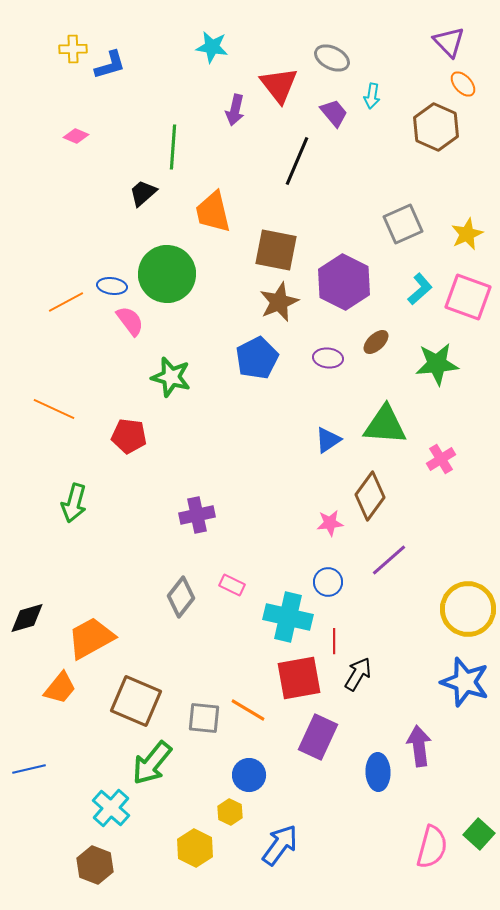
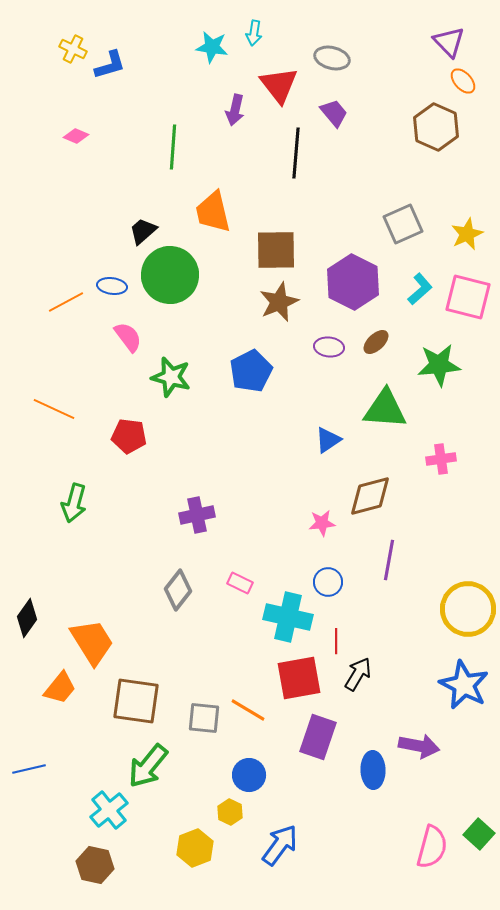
yellow cross at (73, 49): rotated 28 degrees clockwise
gray ellipse at (332, 58): rotated 12 degrees counterclockwise
orange ellipse at (463, 84): moved 3 px up
cyan arrow at (372, 96): moved 118 px left, 63 px up
black line at (297, 161): moved 1 px left, 8 px up; rotated 18 degrees counterclockwise
black trapezoid at (143, 193): moved 38 px down
brown square at (276, 250): rotated 12 degrees counterclockwise
green circle at (167, 274): moved 3 px right, 1 px down
purple hexagon at (344, 282): moved 9 px right
pink square at (468, 297): rotated 6 degrees counterclockwise
pink semicircle at (130, 321): moved 2 px left, 16 px down
blue pentagon at (257, 358): moved 6 px left, 13 px down
purple ellipse at (328, 358): moved 1 px right, 11 px up
green star at (437, 364): moved 2 px right, 1 px down
green triangle at (385, 425): moved 16 px up
pink cross at (441, 459): rotated 24 degrees clockwise
brown diamond at (370, 496): rotated 39 degrees clockwise
pink star at (330, 523): moved 8 px left
purple line at (389, 560): rotated 39 degrees counterclockwise
pink rectangle at (232, 585): moved 8 px right, 2 px up
gray diamond at (181, 597): moved 3 px left, 7 px up
black diamond at (27, 618): rotated 39 degrees counterclockwise
orange trapezoid at (91, 638): moved 1 px right, 4 px down; rotated 87 degrees clockwise
red line at (334, 641): moved 2 px right
blue star at (465, 682): moved 1 px left, 3 px down; rotated 9 degrees clockwise
brown square at (136, 701): rotated 15 degrees counterclockwise
purple rectangle at (318, 737): rotated 6 degrees counterclockwise
purple arrow at (419, 746): rotated 108 degrees clockwise
green arrow at (152, 763): moved 4 px left, 3 px down
blue ellipse at (378, 772): moved 5 px left, 2 px up
cyan cross at (111, 808): moved 2 px left, 2 px down; rotated 9 degrees clockwise
yellow hexagon at (195, 848): rotated 12 degrees clockwise
brown hexagon at (95, 865): rotated 9 degrees counterclockwise
